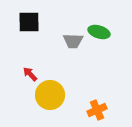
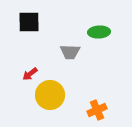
green ellipse: rotated 20 degrees counterclockwise
gray trapezoid: moved 3 px left, 11 px down
red arrow: rotated 84 degrees counterclockwise
